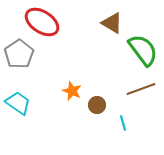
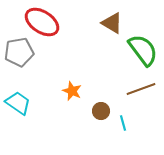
gray pentagon: moved 2 px up; rotated 24 degrees clockwise
brown circle: moved 4 px right, 6 px down
